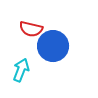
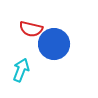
blue circle: moved 1 px right, 2 px up
